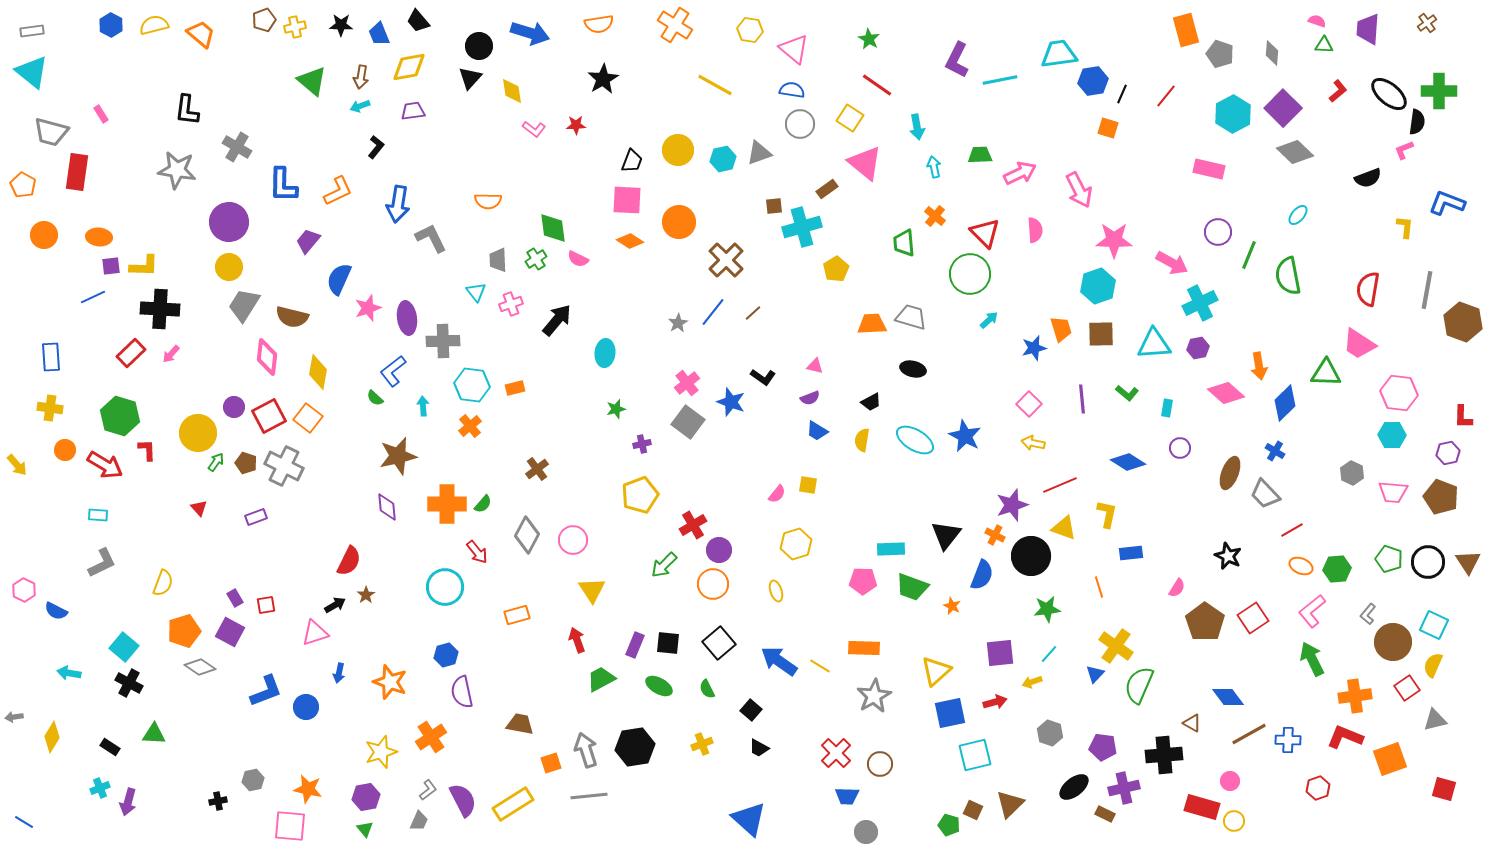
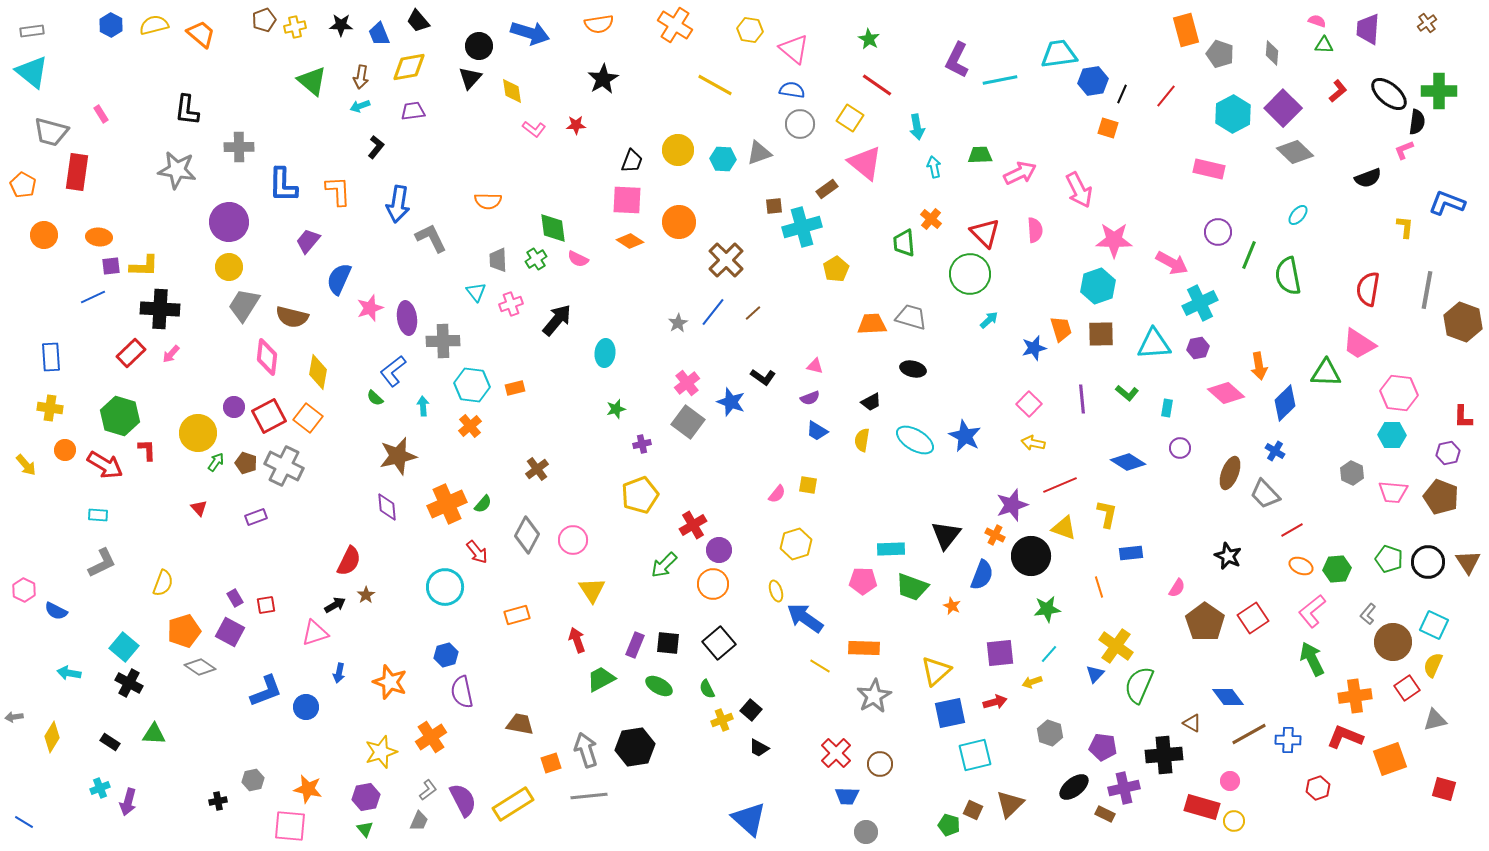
gray cross at (237, 147): moved 2 px right; rotated 32 degrees counterclockwise
cyan hexagon at (723, 159): rotated 15 degrees clockwise
orange L-shape at (338, 191): rotated 68 degrees counterclockwise
orange cross at (935, 216): moved 4 px left, 3 px down
pink star at (368, 308): moved 2 px right
yellow arrow at (17, 465): moved 9 px right
orange cross at (447, 504): rotated 24 degrees counterclockwise
blue arrow at (779, 661): moved 26 px right, 43 px up
yellow cross at (702, 744): moved 20 px right, 24 px up
black rectangle at (110, 747): moved 5 px up
